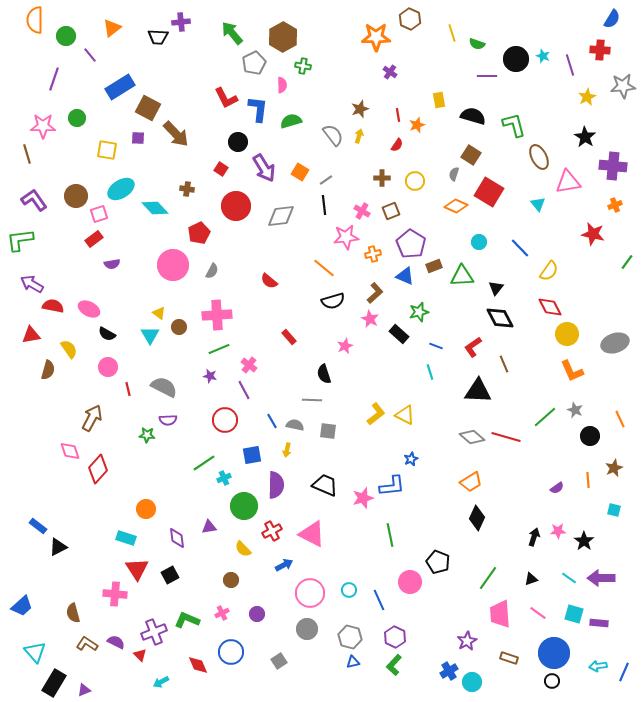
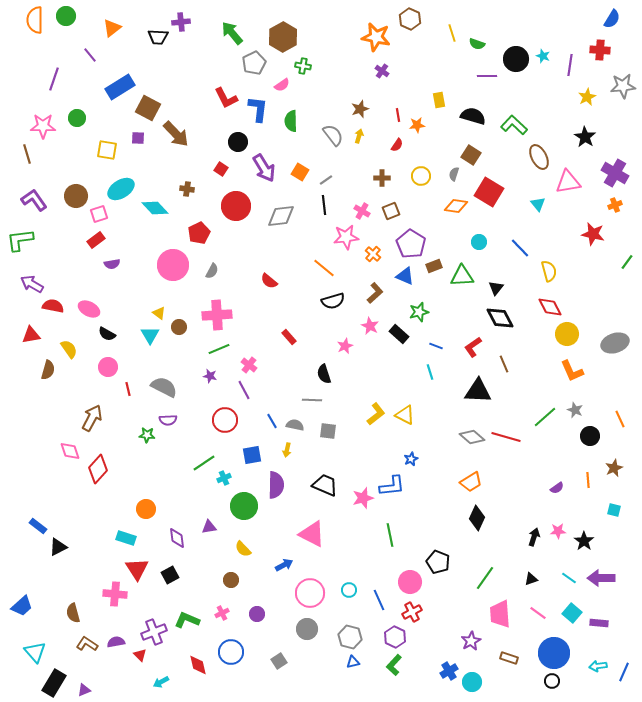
green circle at (66, 36): moved 20 px up
orange star at (376, 37): rotated 12 degrees clockwise
purple line at (570, 65): rotated 25 degrees clockwise
purple cross at (390, 72): moved 8 px left, 1 px up
pink semicircle at (282, 85): rotated 56 degrees clockwise
green semicircle at (291, 121): rotated 75 degrees counterclockwise
orange star at (417, 125): rotated 14 degrees clockwise
green L-shape at (514, 125): rotated 32 degrees counterclockwise
purple cross at (613, 166): moved 2 px right, 7 px down; rotated 24 degrees clockwise
yellow circle at (415, 181): moved 6 px right, 5 px up
orange diamond at (456, 206): rotated 15 degrees counterclockwise
red rectangle at (94, 239): moved 2 px right, 1 px down
orange cross at (373, 254): rotated 35 degrees counterclockwise
yellow semicircle at (549, 271): rotated 50 degrees counterclockwise
pink star at (370, 319): moved 7 px down
red cross at (272, 531): moved 140 px right, 81 px down
green line at (488, 578): moved 3 px left
cyan square at (574, 614): moved 2 px left, 1 px up; rotated 24 degrees clockwise
purple star at (467, 641): moved 4 px right
purple semicircle at (116, 642): rotated 36 degrees counterclockwise
red diamond at (198, 665): rotated 10 degrees clockwise
